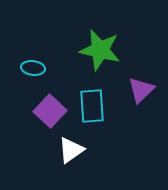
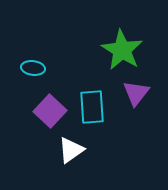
green star: moved 22 px right; rotated 18 degrees clockwise
purple triangle: moved 5 px left, 3 px down; rotated 8 degrees counterclockwise
cyan rectangle: moved 1 px down
